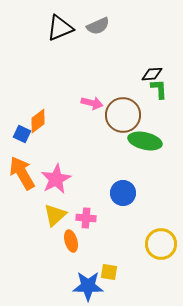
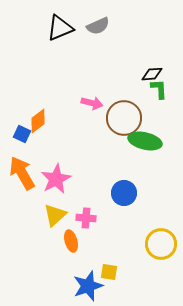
brown circle: moved 1 px right, 3 px down
blue circle: moved 1 px right
blue star: rotated 20 degrees counterclockwise
